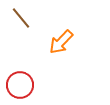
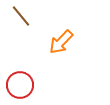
brown line: moved 2 px up
